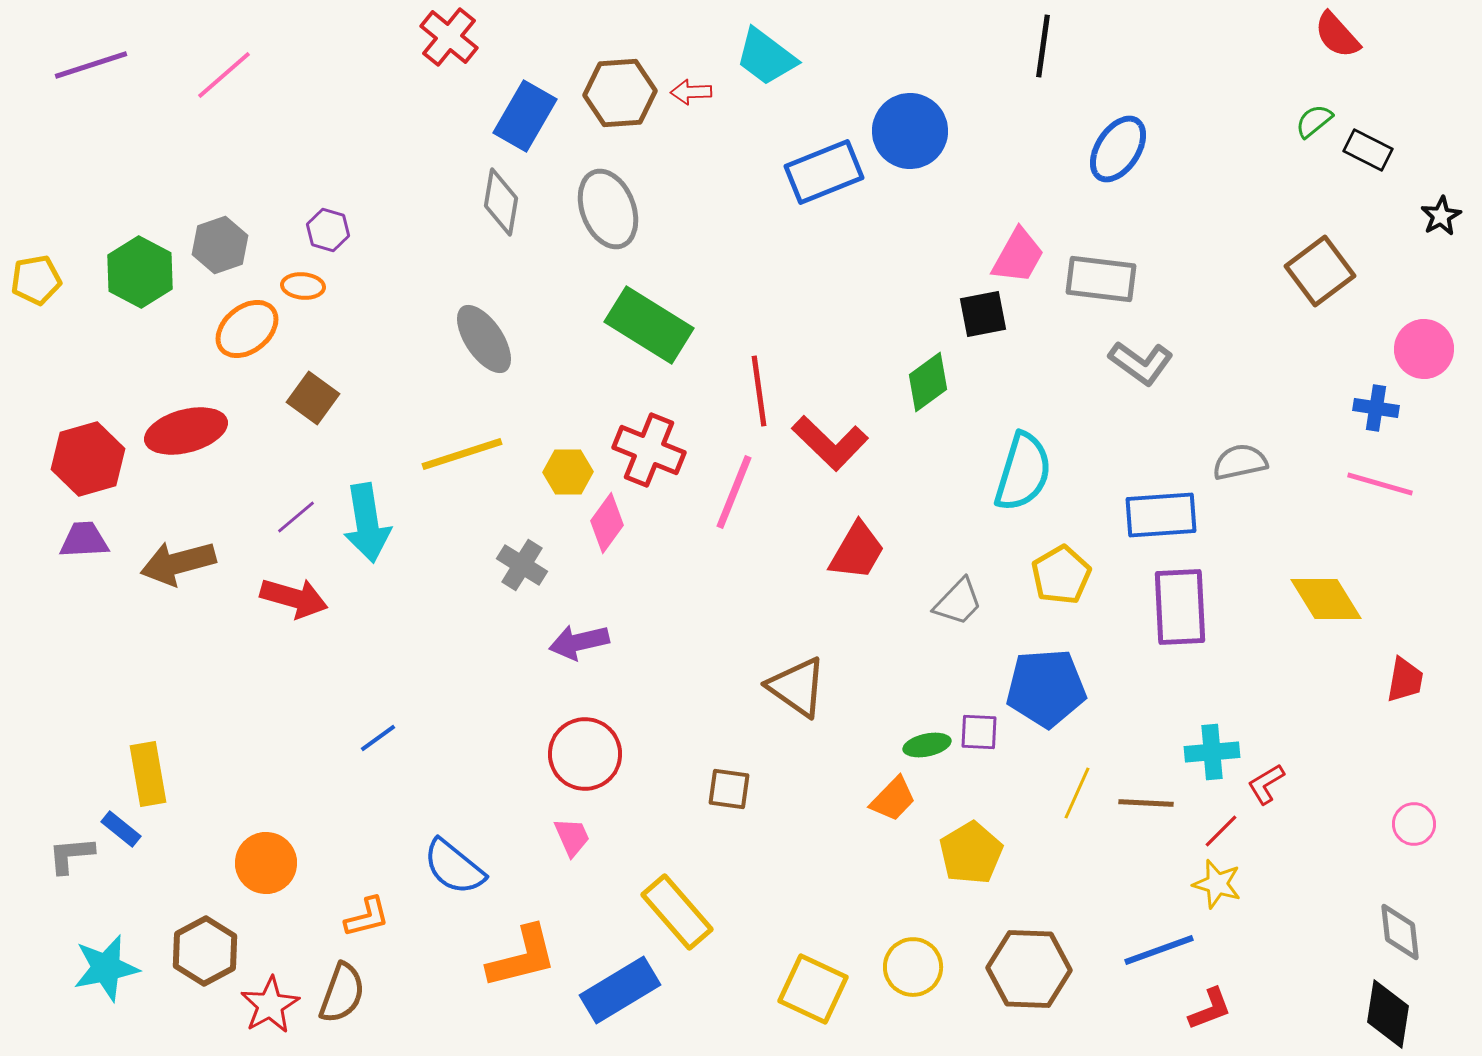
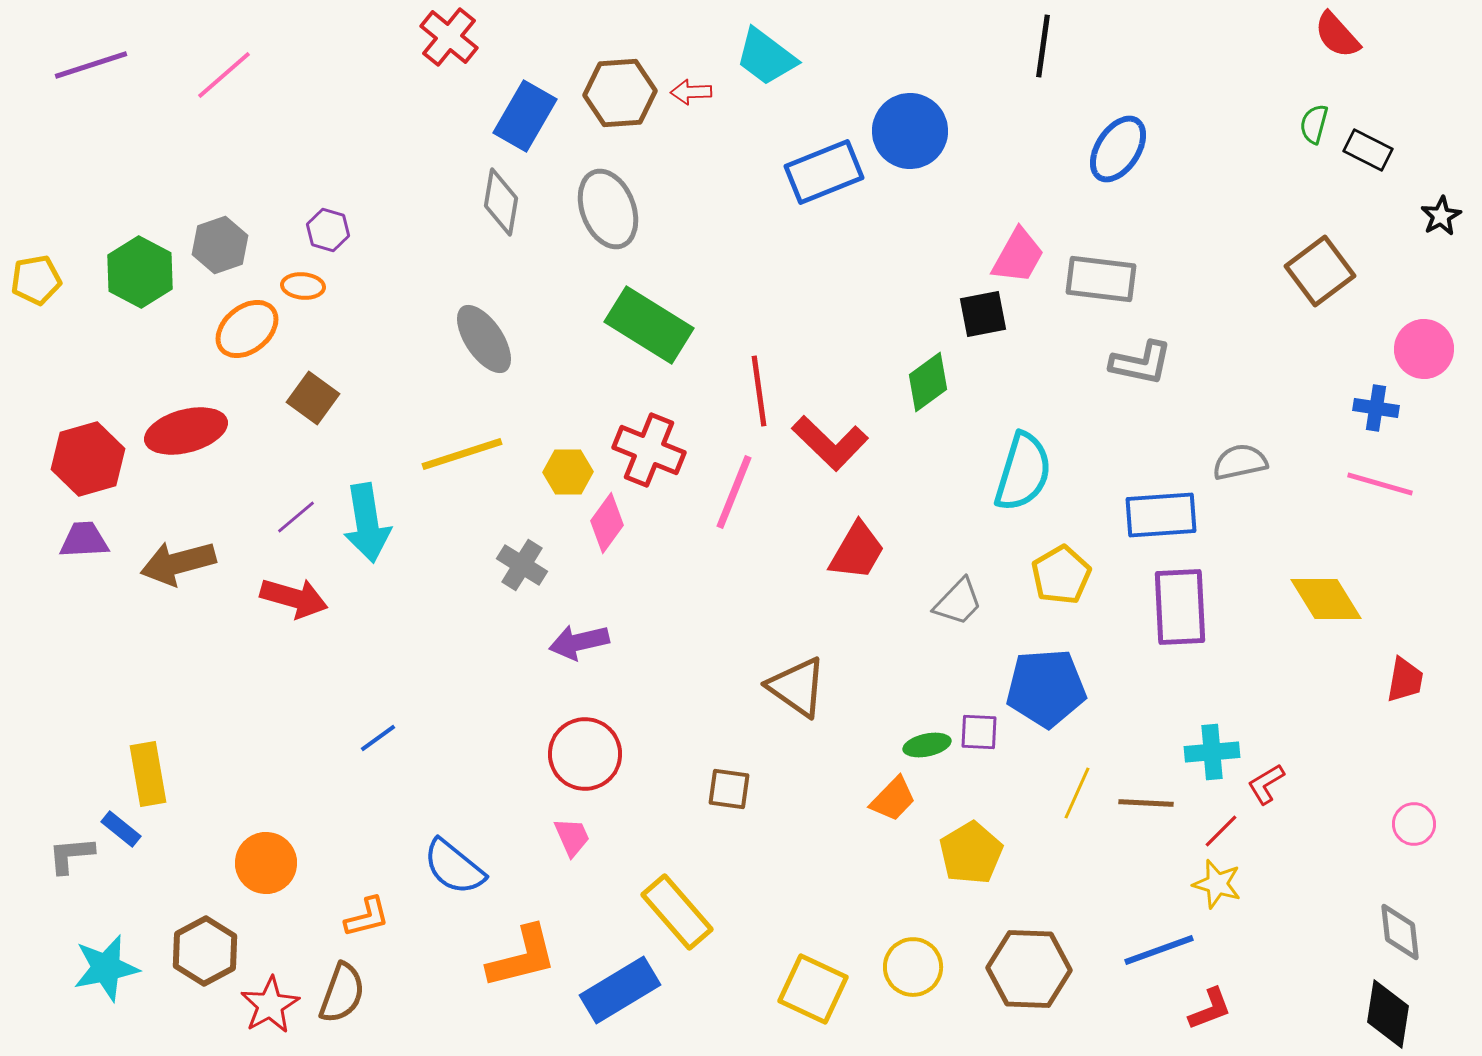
green semicircle at (1314, 121): moved 3 px down; rotated 36 degrees counterclockwise
gray L-shape at (1141, 363): rotated 24 degrees counterclockwise
